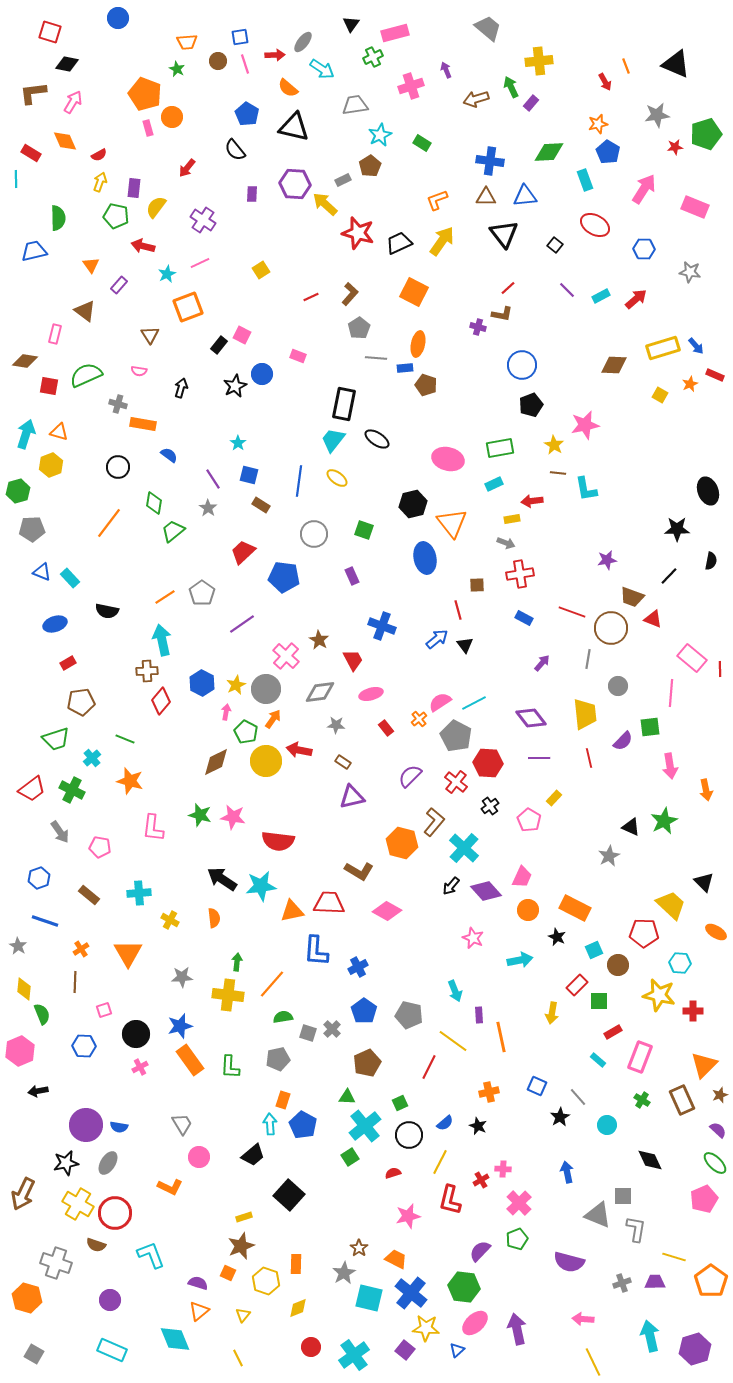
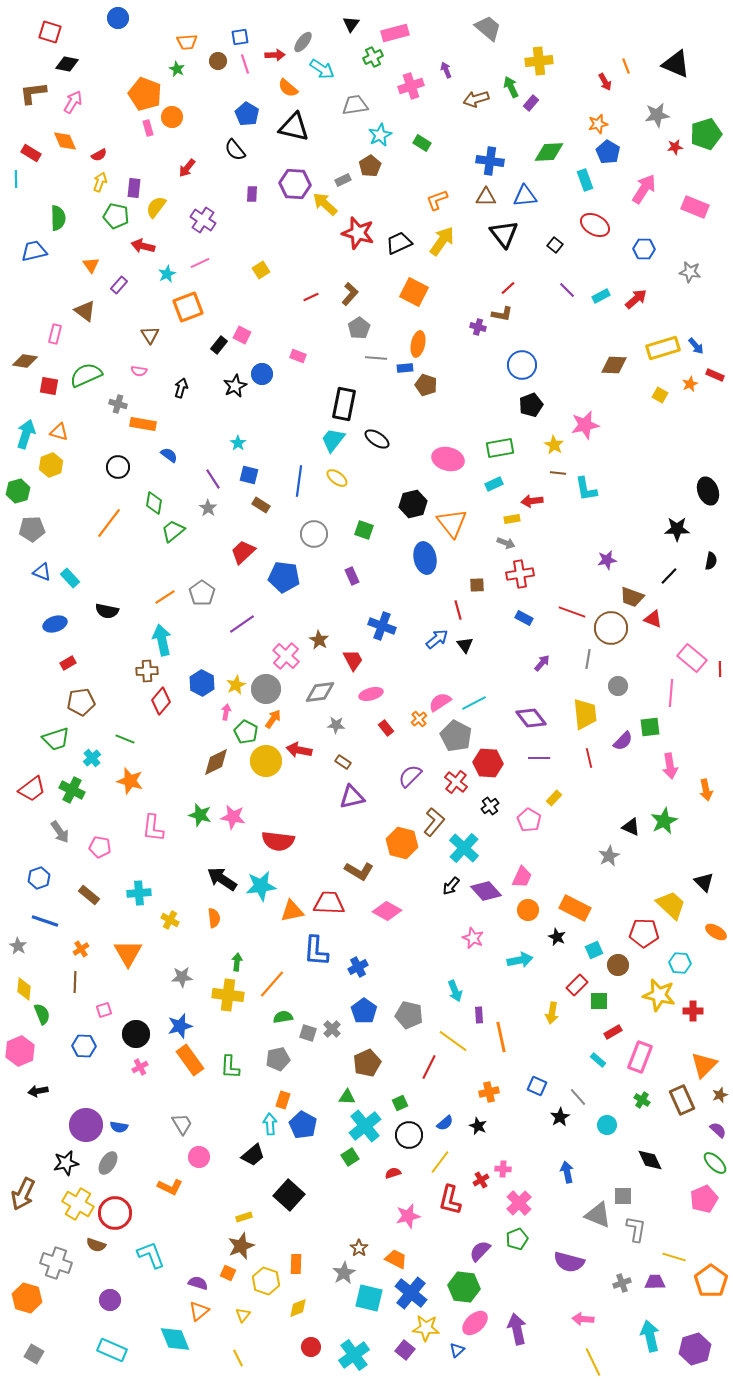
yellow line at (440, 1162): rotated 10 degrees clockwise
